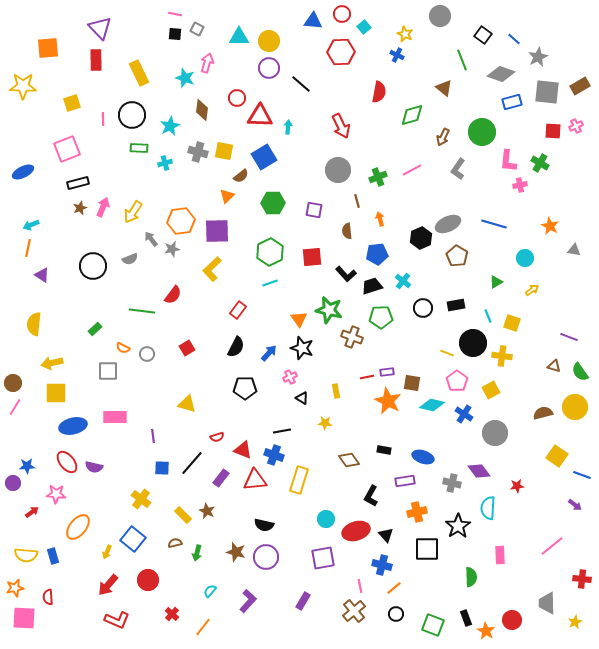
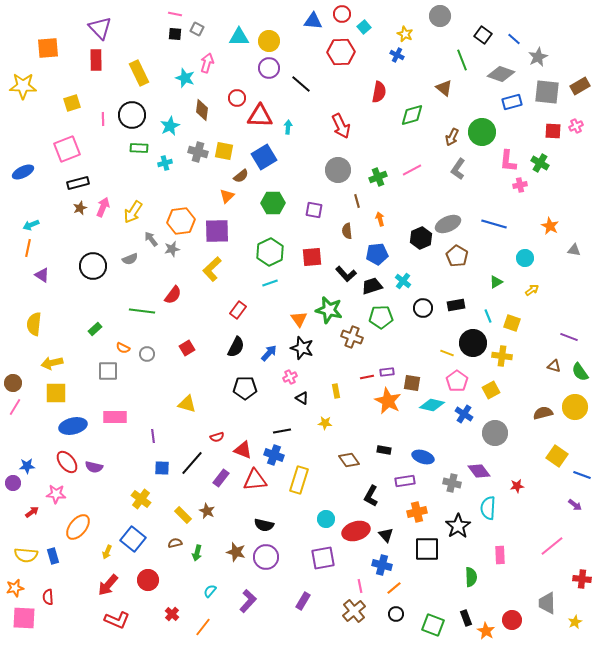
brown arrow at (443, 137): moved 9 px right
